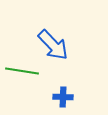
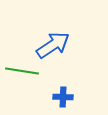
blue arrow: rotated 80 degrees counterclockwise
